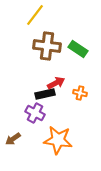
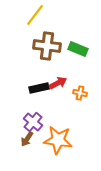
green rectangle: rotated 12 degrees counterclockwise
red arrow: moved 2 px right
black rectangle: moved 6 px left, 6 px up
purple cross: moved 2 px left, 9 px down; rotated 12 degrees clockwise
brown arrow: moved 14 px right; rotated 21 degrees counterclockwise
